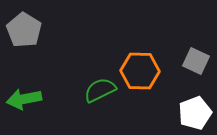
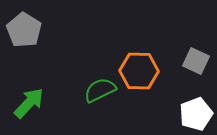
orange hexagon: moved 1 px left
green arrow: moved 5 px right, 4 px down; rotated 144 degrees clockwise
white pentagon: moved 1 px right, 1 px down
